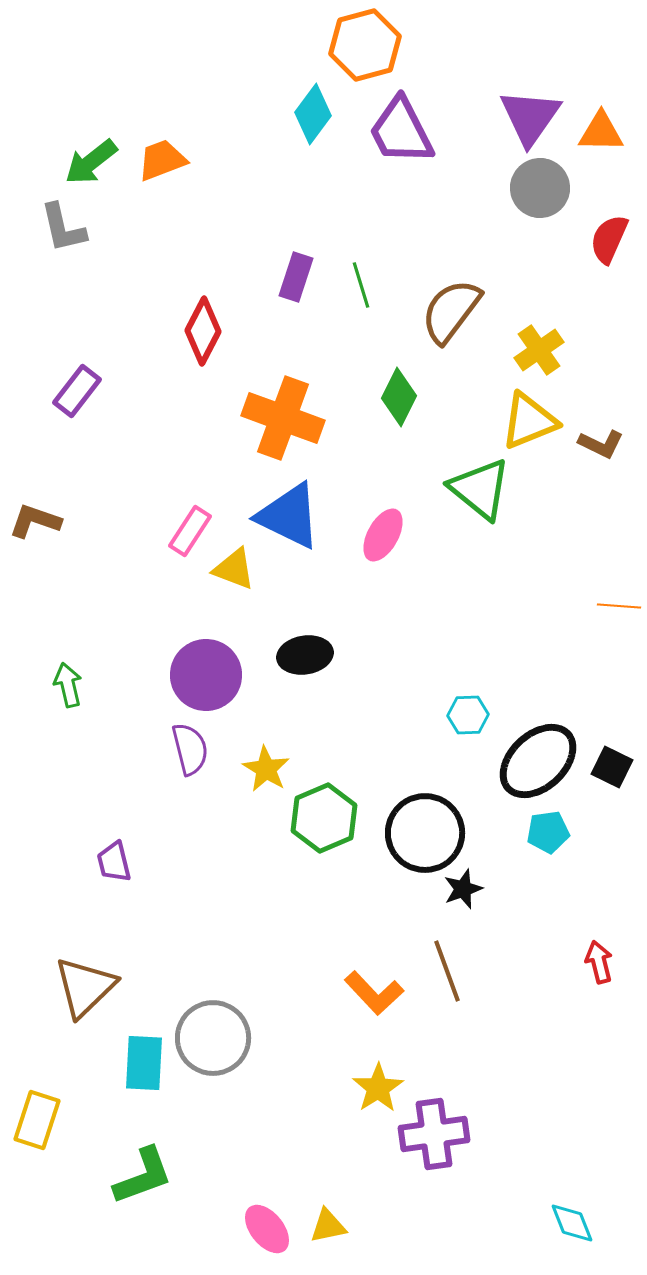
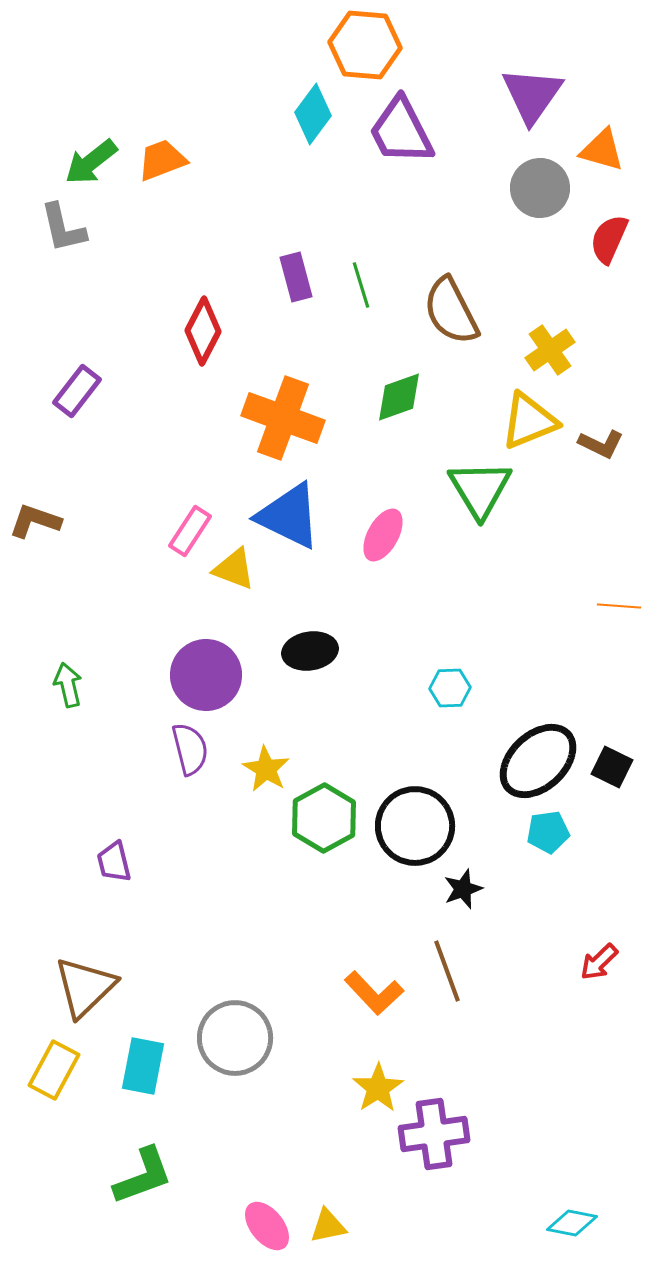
orange hexagon at (365, 45): rotated 20 degrees clockwise
purple triangle at (530, 117): moved 2 px right, 22 px up
orange triangle at (601, 132): moved 1 px right, 18 px down; rotated 15 degrees clockwise
purple rectangle at (296, 277): rotated 33 degrees counterclockwise
brown semicircle at (451, 311): rotated 64 degrees counterclockwise
yellow cross at (539, 350): moved 11 px right
green diamond at (399, 397): rotated 44 degrees clockwise
green triangle at (480, 489): rotated 20 degrees clockwise
black ellipse at (305, 655): moved 5 px right, 4 px up
cyan hexagon at (468, 715): moved 18 px left, 27 px up
green hexagon at (324, 818): rotated 6 degrees counterclockwise
black circle at (425, 833): moved 10 px left, 7 px up
red arrow at (599, 962): rotated 120 degrees counterclockwise
gray circle at (213, 1038): moved 22 px right
cyan rectangle at (144, 1063): moved 1 px left, 3 px down; rotated 8 degrees clockwise
yellow rectangle at (37, 1120): moved 17 px right, 50 px up; rotated 10 degrees clockwise
cyan diamond at (572, 1223): rotated 57 degrees counterclockwise
pink ellipse at (267, 1229): moved 3 px up
